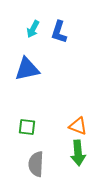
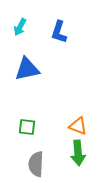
cyan arrow: moved 13 px left, 2 px up
